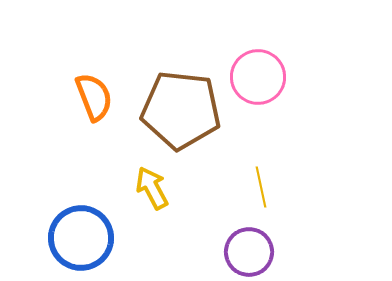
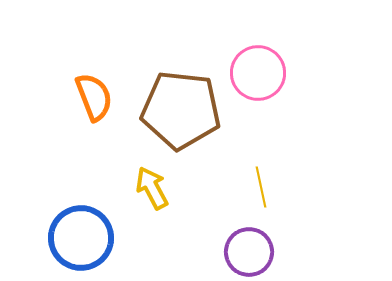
pink circle: moved 4 px up
